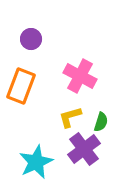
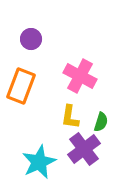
yellow L-shape: rotated 65 degrees counterclockwise
cyan star: moved 3 px right
